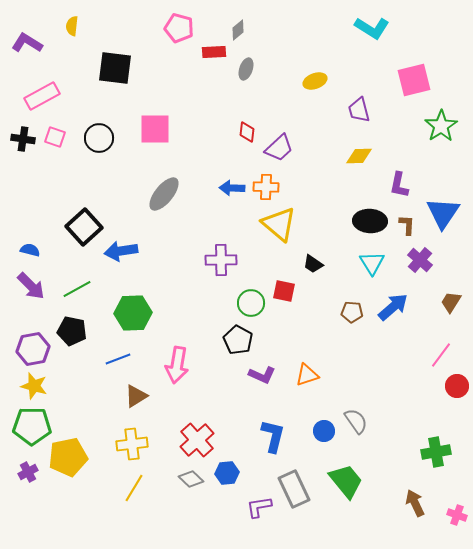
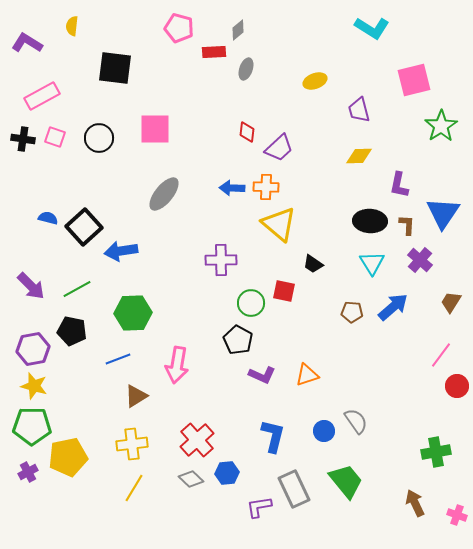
blue semicircle at (30, 250): moved 18 px right, 32 px up
